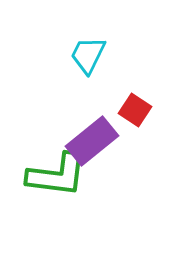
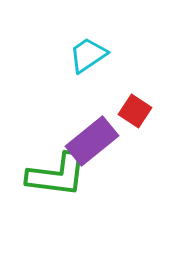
cyan trapezoid: rotated 30 degrees clockwise
red square: moved 1 px down
